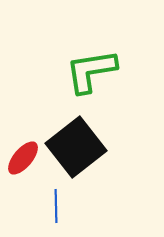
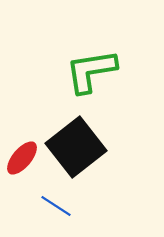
red ellipse: moved 1 px left
blue line: rotated 56 degrees counterclockwise
